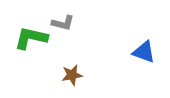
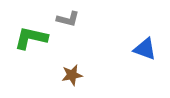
gray L-shape: moved 5 px right, 4 px up
blue triangle: moved 1 px right, 3 px up
